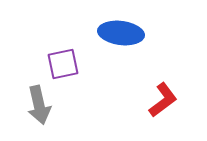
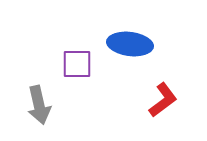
blue ellipse: moved 9 px right, 11 px down
purple square: moved 14 px right; rotated 12 degrees clockwise
